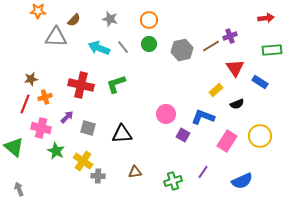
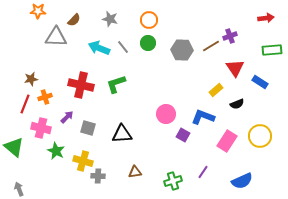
green circle: moved 1 px left, 1 px up
gray hexagon: rotated 15 degrees clockwise
yellow cross: rotated 18 degrees counterclockwise
